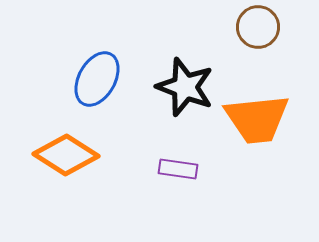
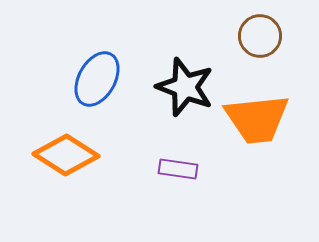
brown circle: moved 2 px right, 9 px down
